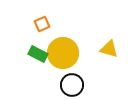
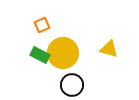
orange square: moved 1 px down
green rectangle: moved 2 px right, 1 px down
